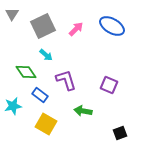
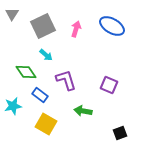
pink arrow: rotated 28 degrees counterclockwise
